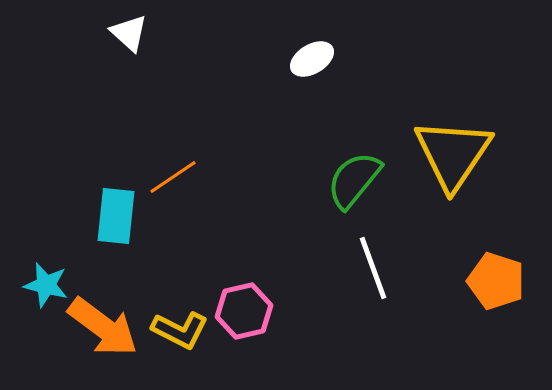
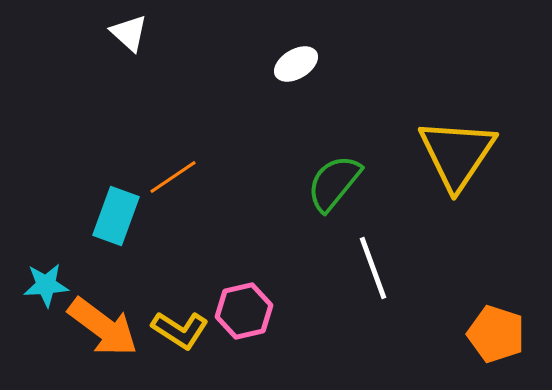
white ellipse: moved 16 px left, 5 px down
yellow triangle: moved 4 px right
green semicircle: moved 20 px left, 3 px down
cyan rectangle: rotated 14 degrees clockwise
orange pentagon: moved 53 px down
cyan star: rotated 18 degrees counterclockwise
yellow L-shape: rotated 6 degrees clockwise
